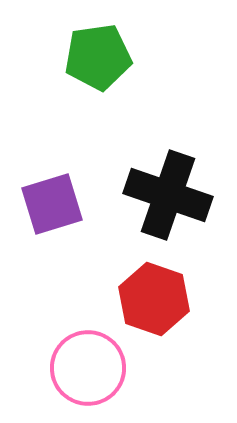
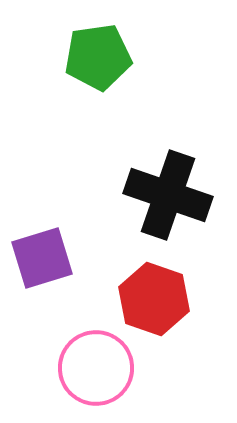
purple square: moved 10 px left, 54 px down
pink circle: moved 8 px right
